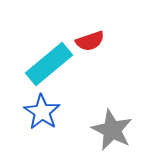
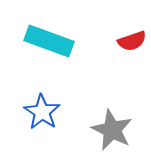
red semicircle: moved 42 px right
cyan rectangle: moved 23 px up; rotated 60 degrees clockwise
